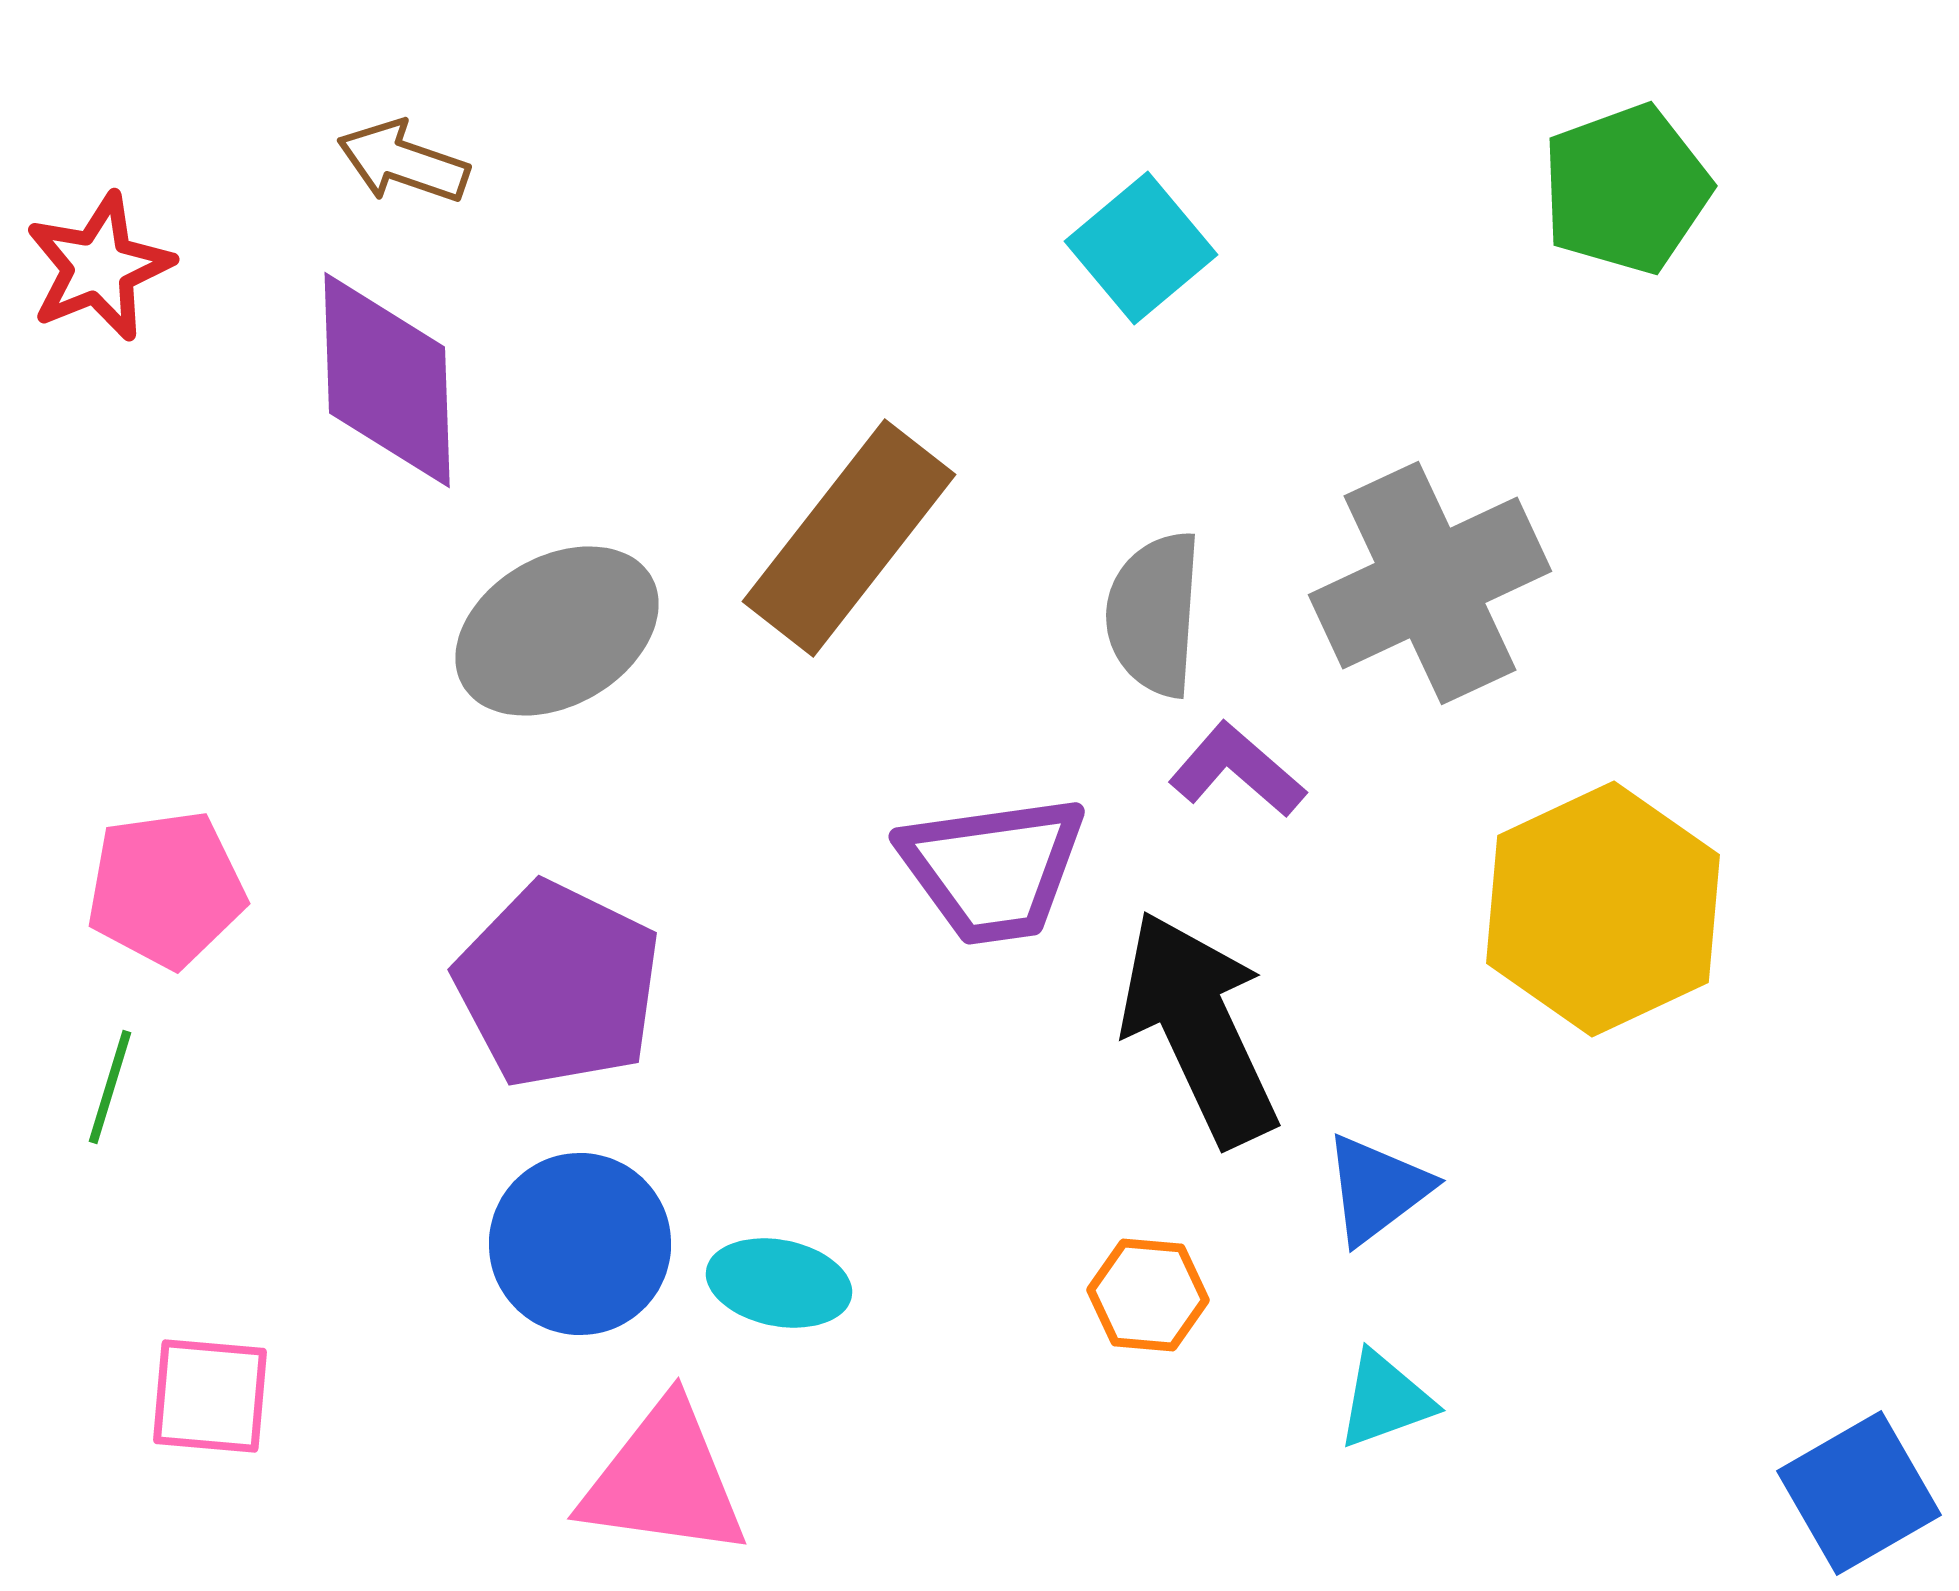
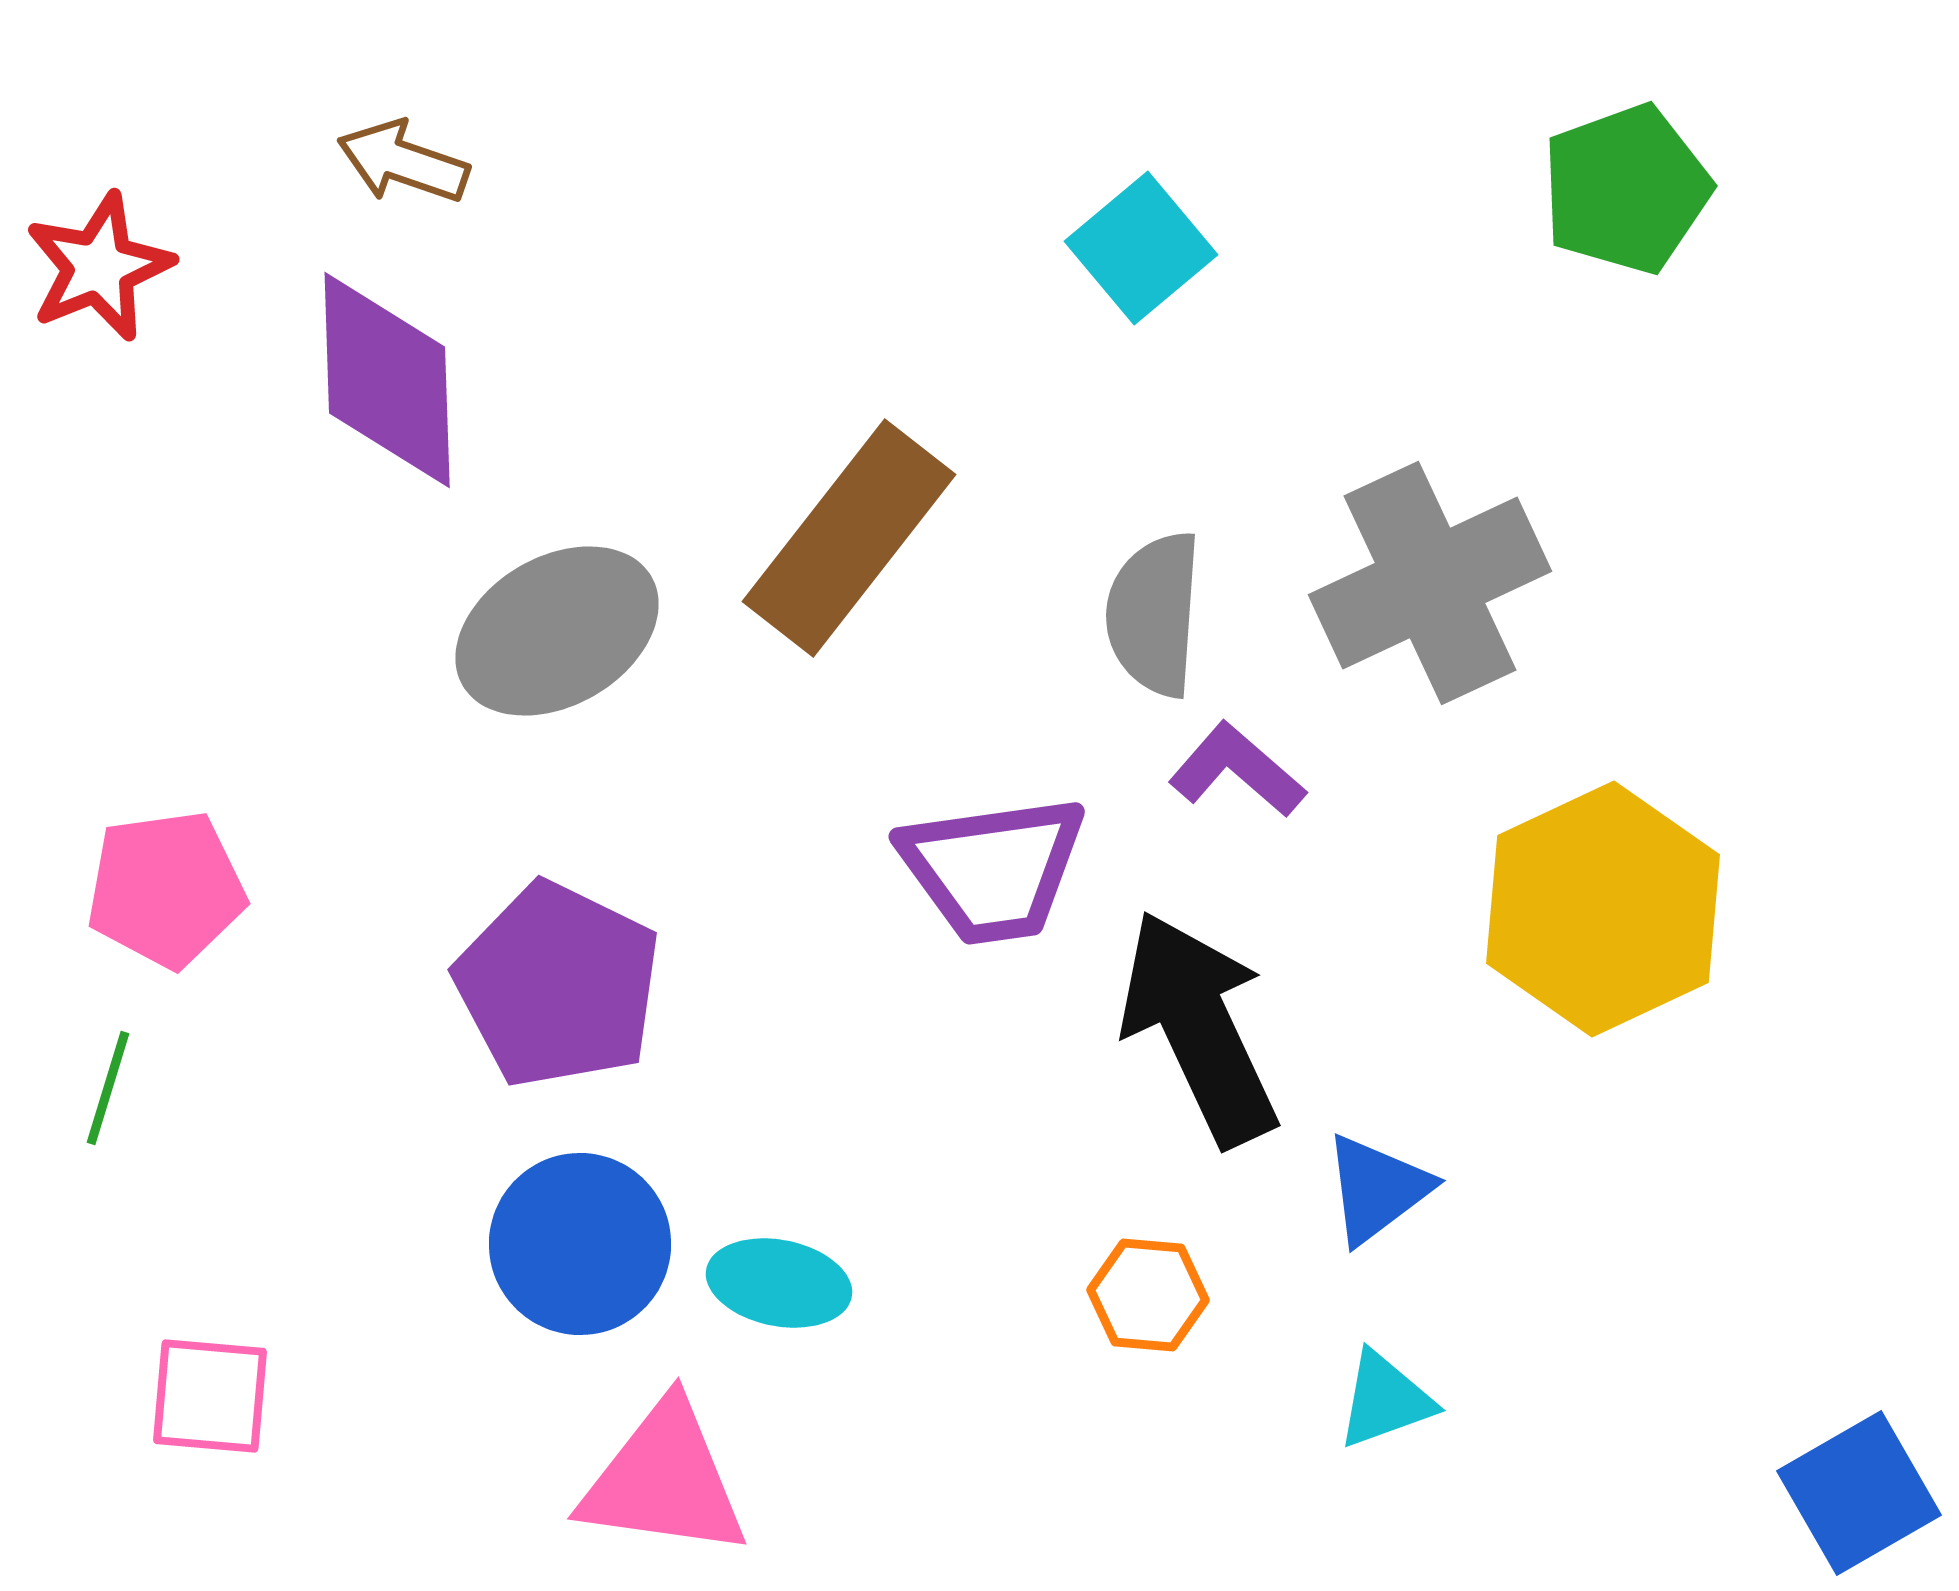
green line: moved 2 px left, 1 px down
